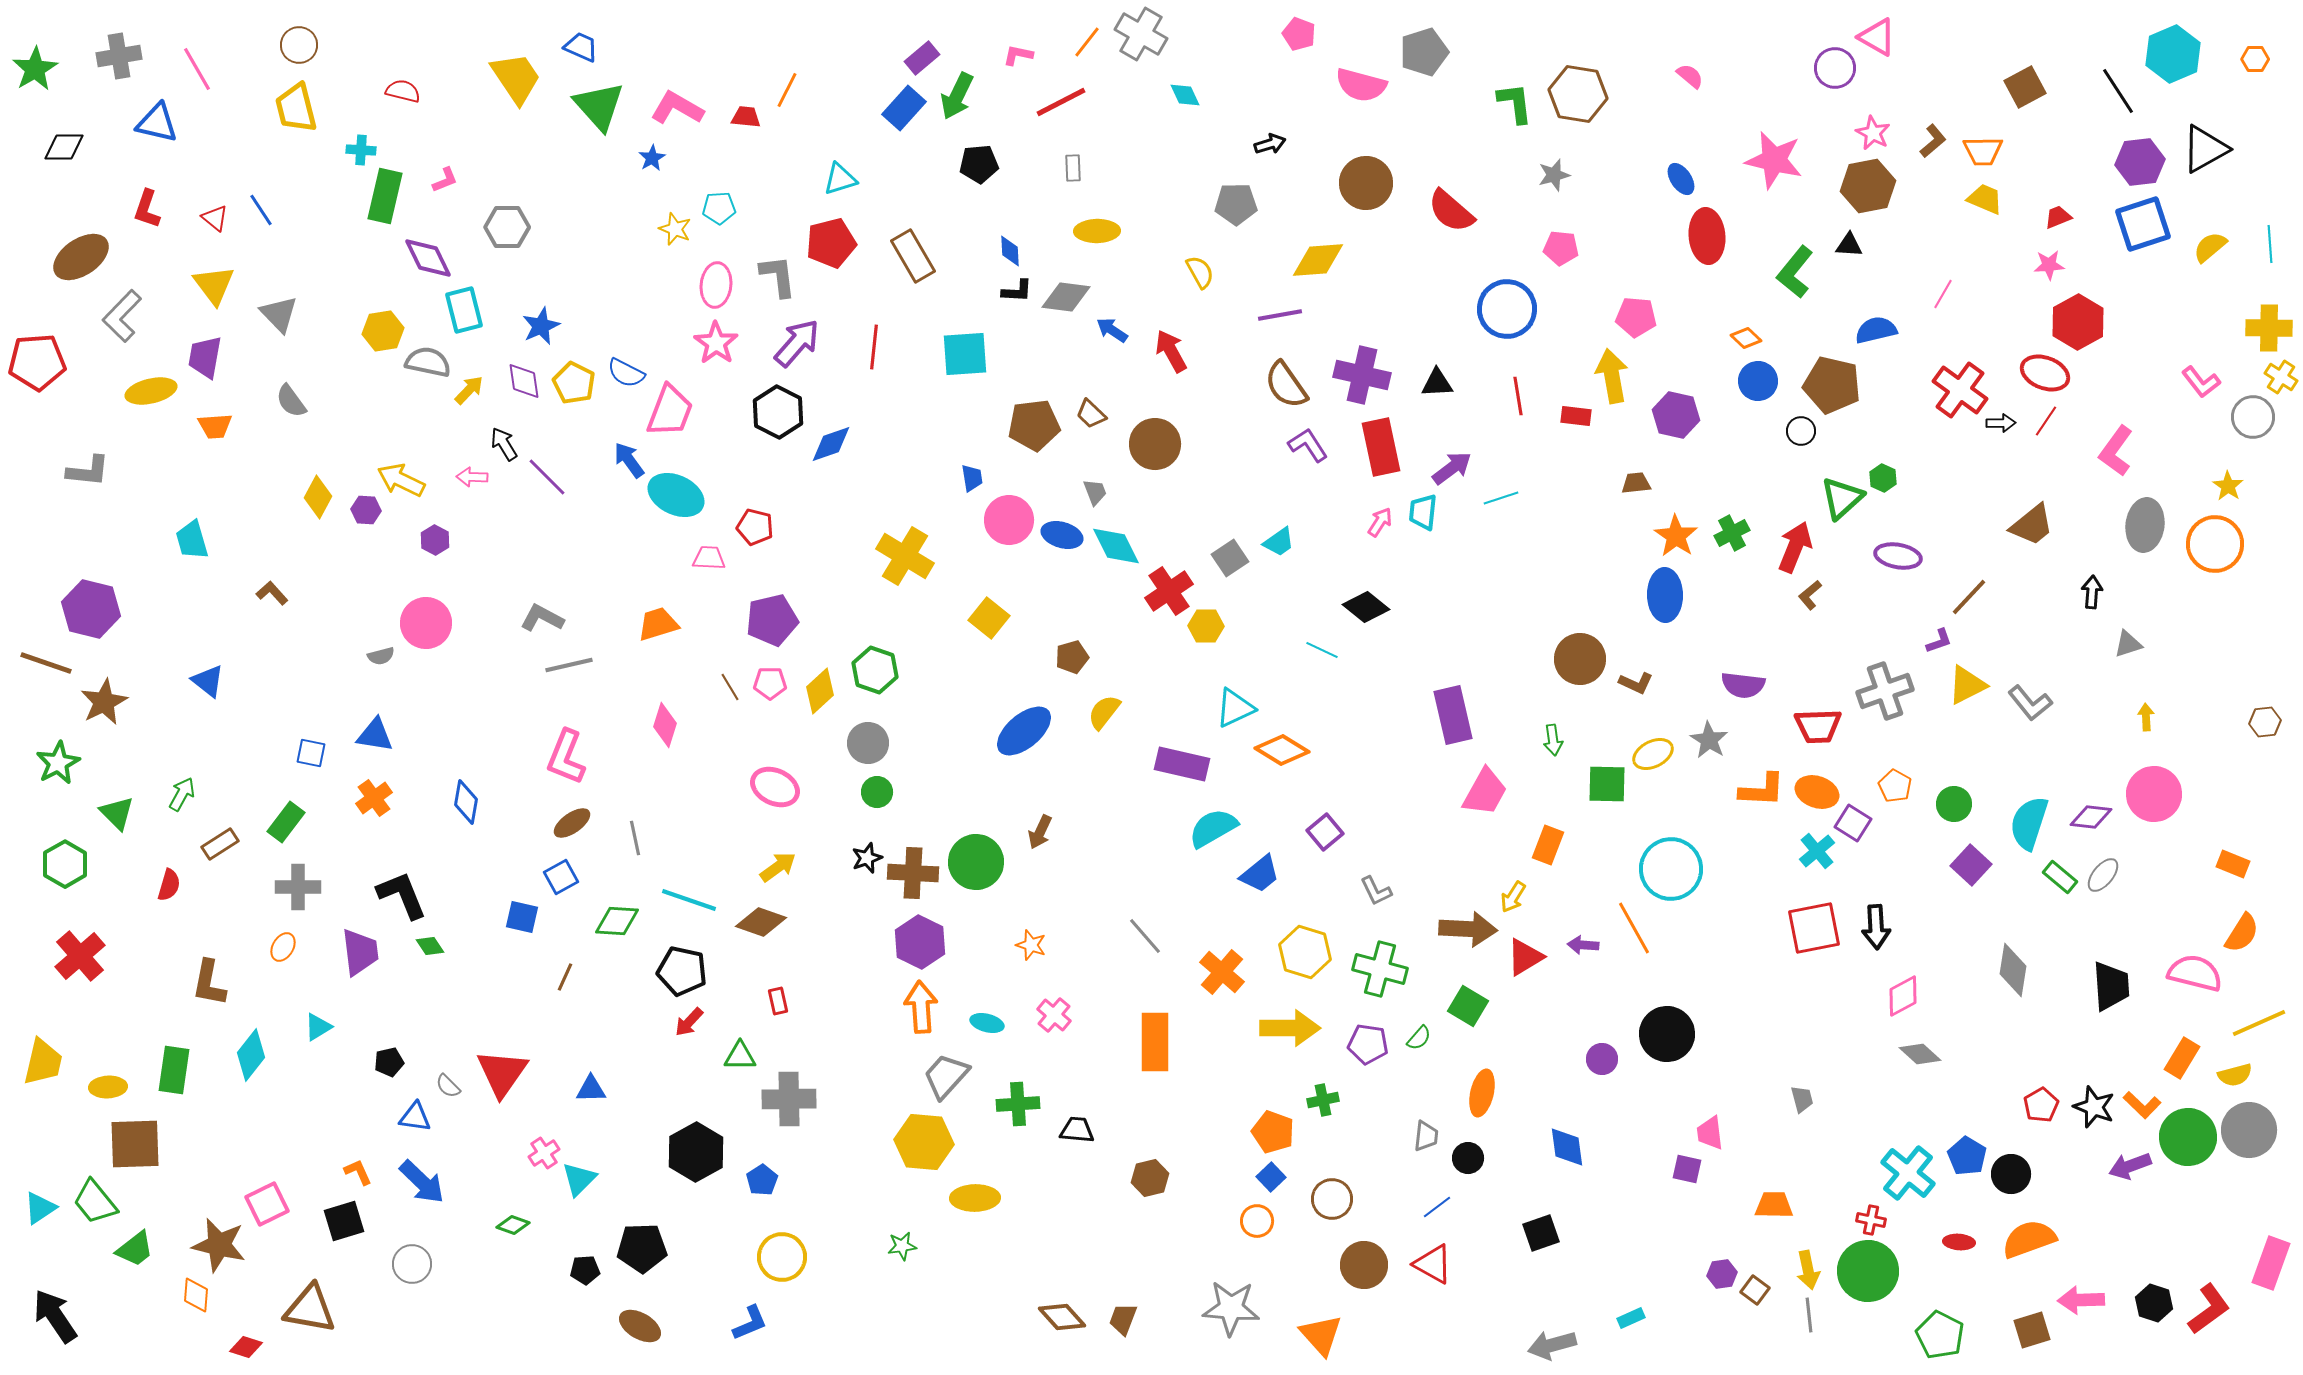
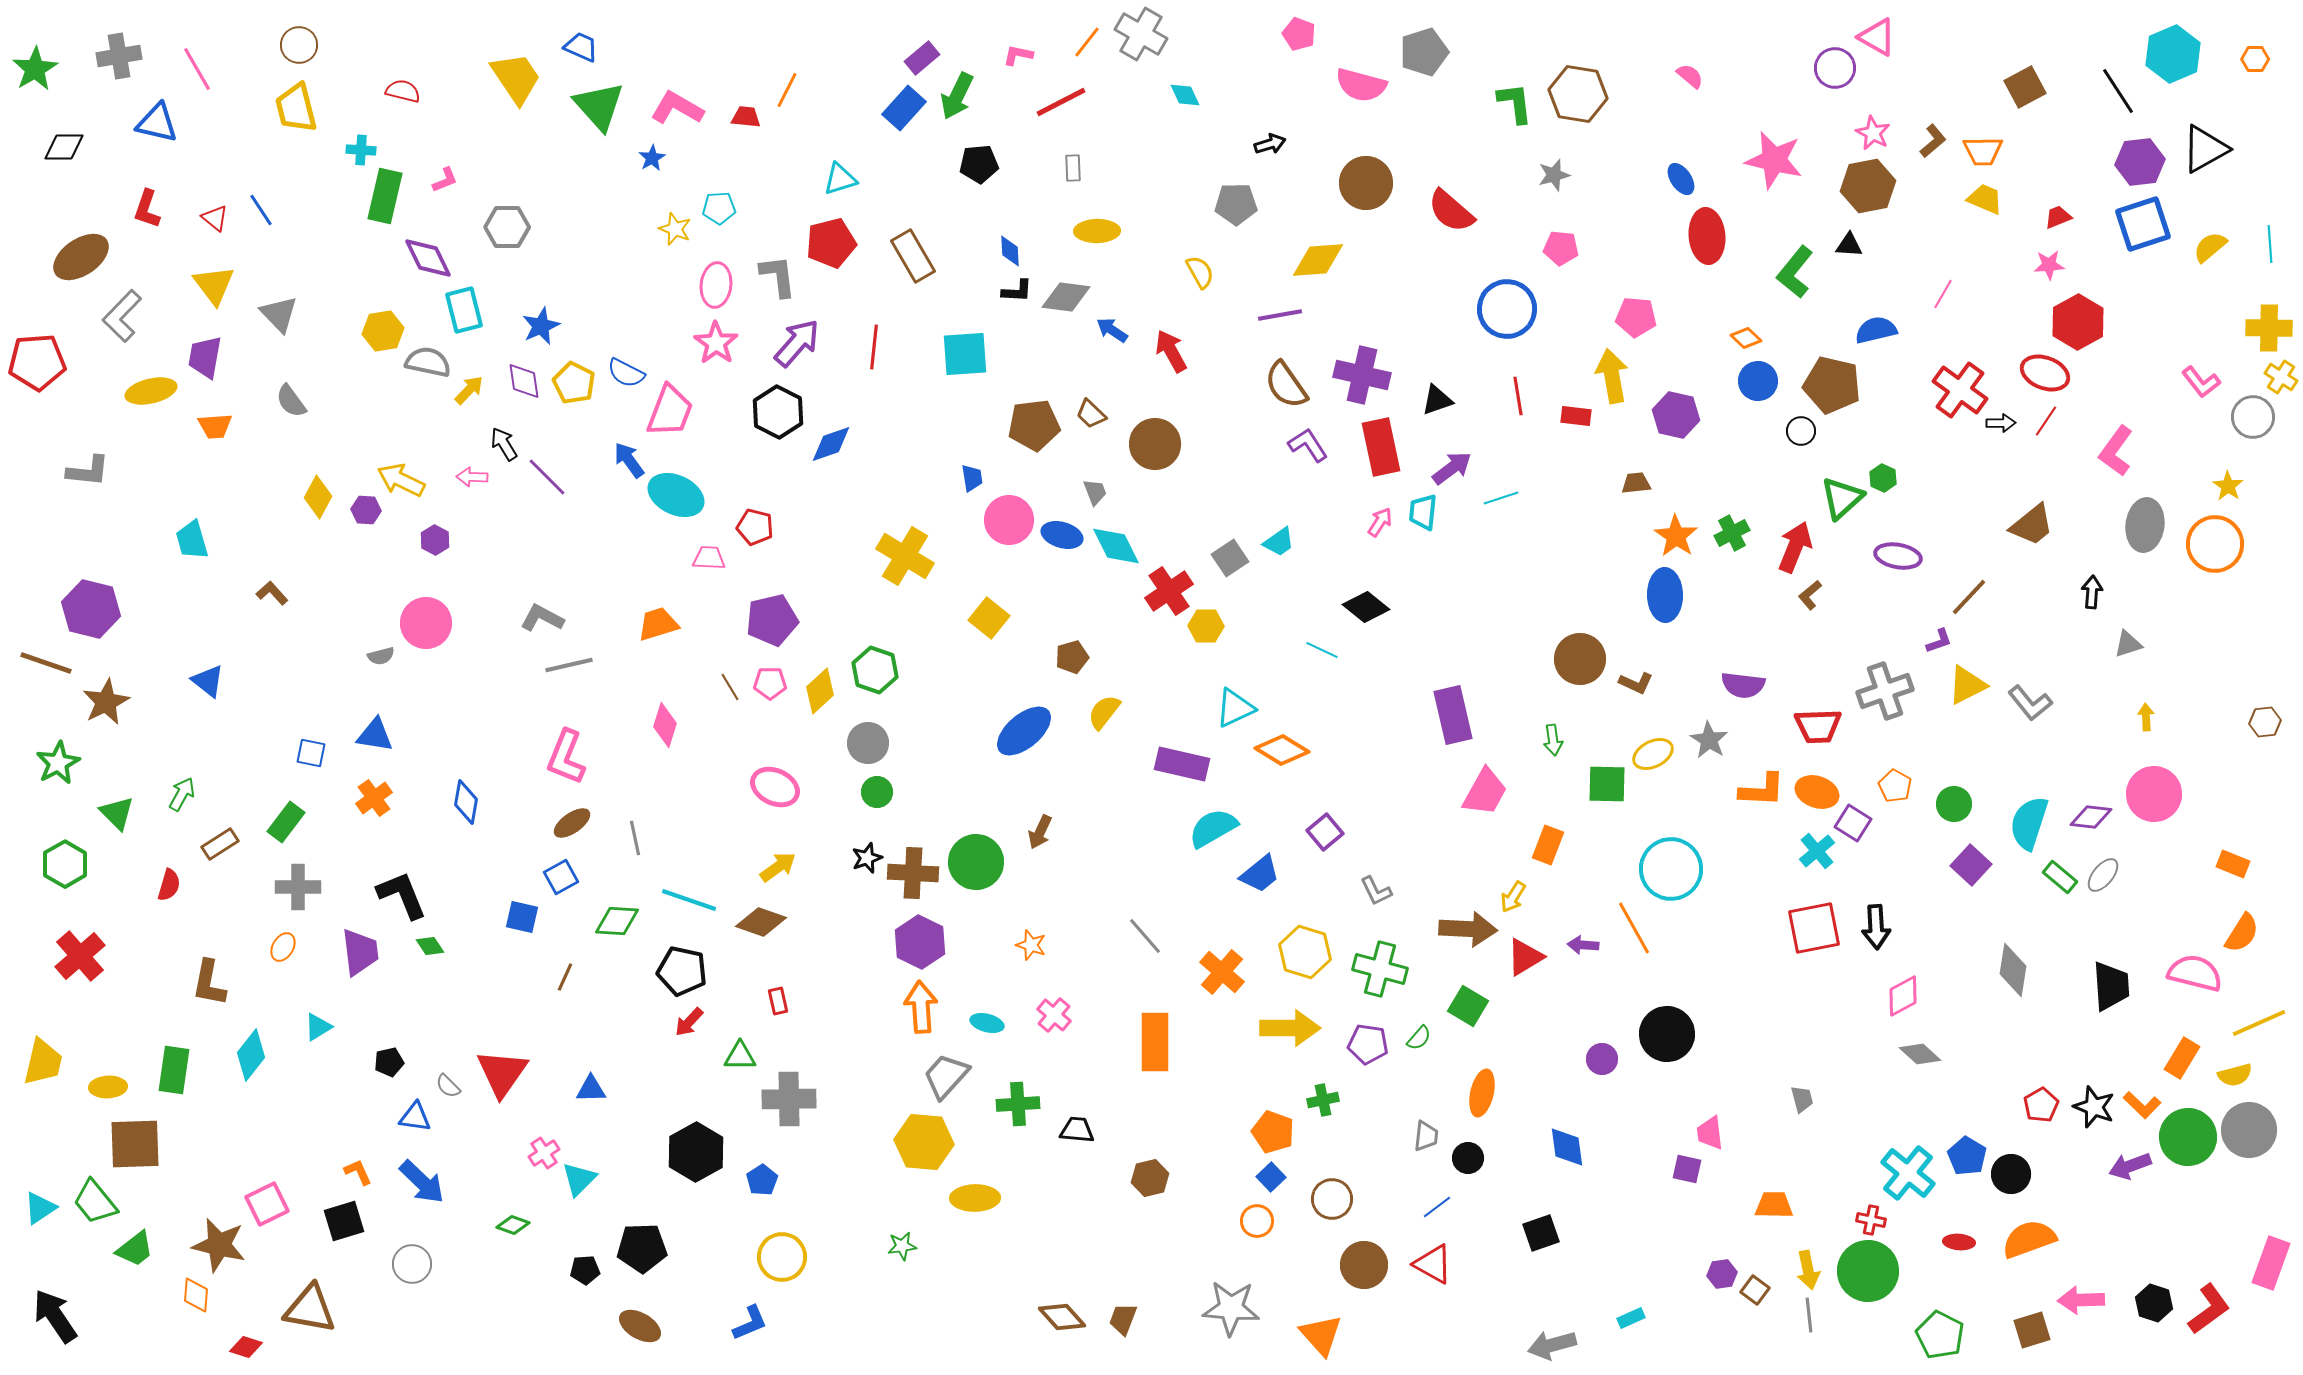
black triangle at (1437, 383): moved 17 px down; rotated 16 degrees counterclockwise
brown star at (104, 702): moved 2 px right
